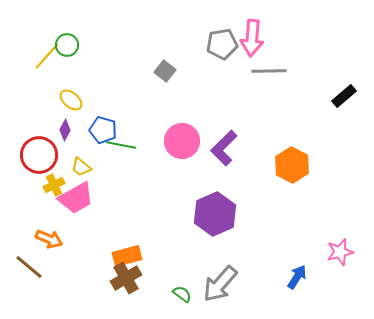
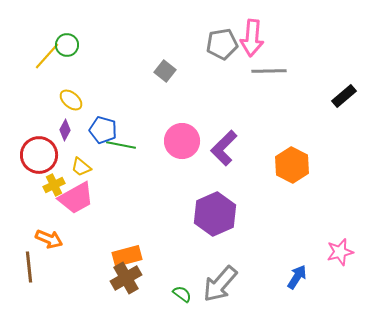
brown line: rotated 44 degrees clockwise
